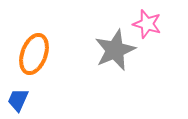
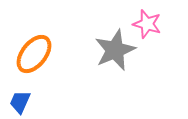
orange ellipse: rotated 18 degrees clockwise
blue trapezoid: moved 2 px right, 2 px down
